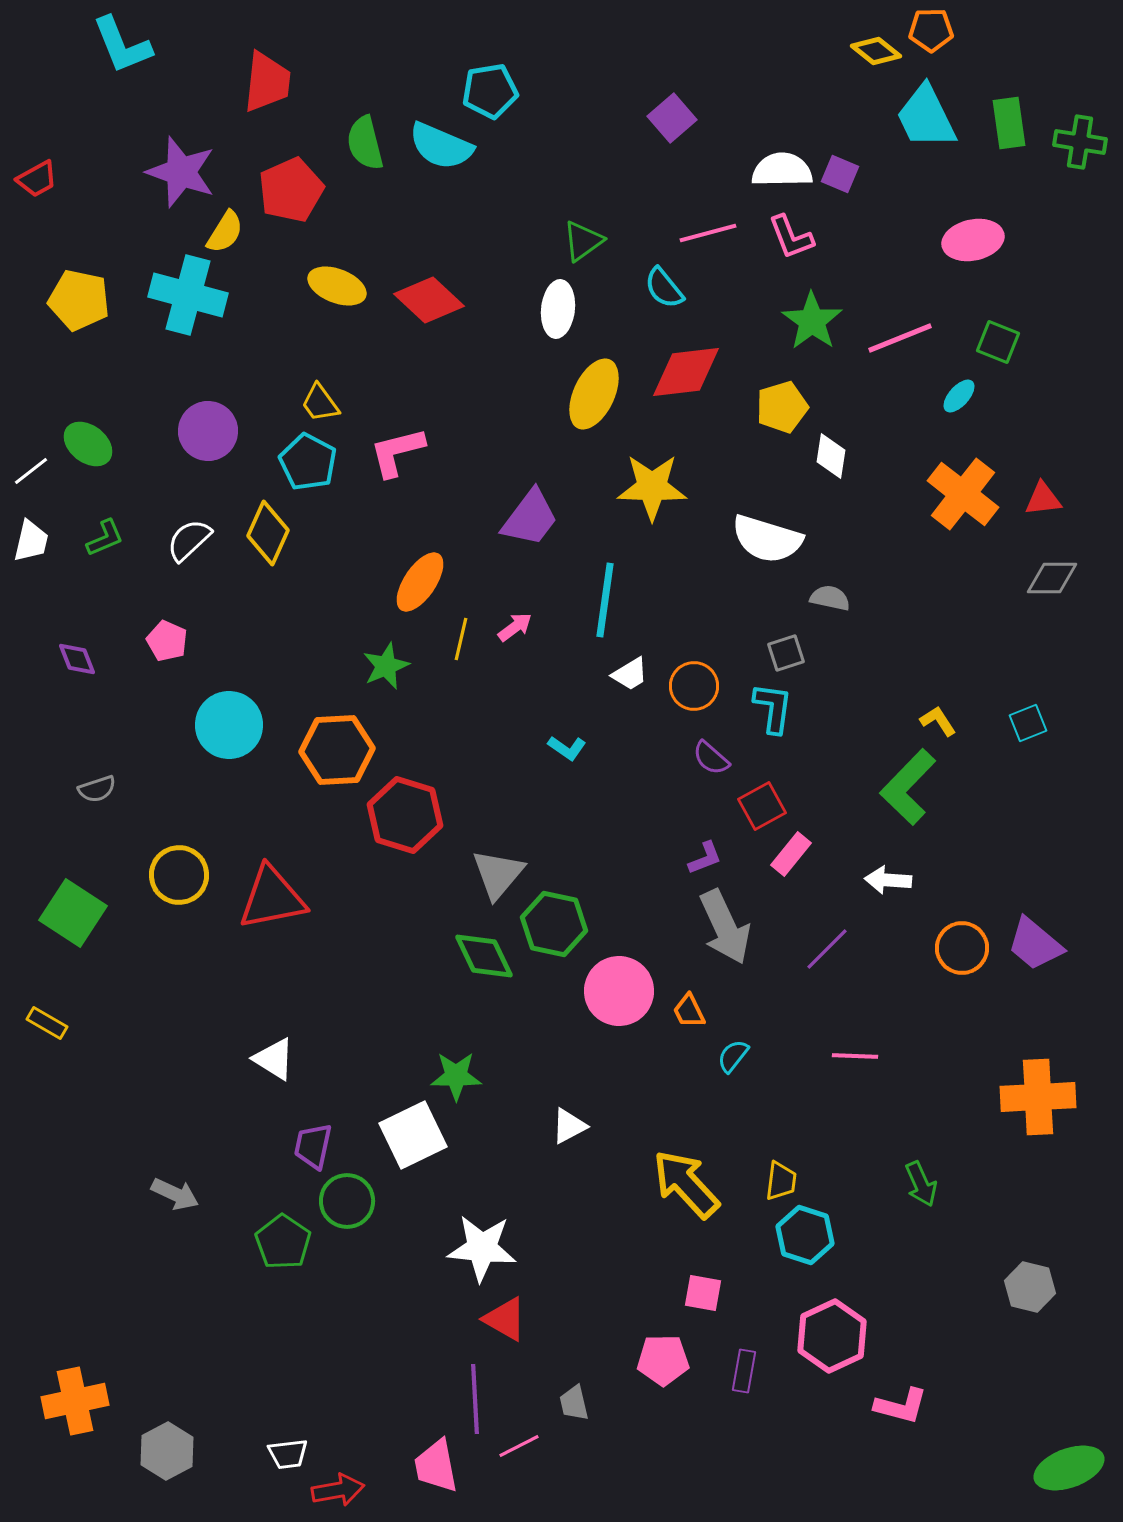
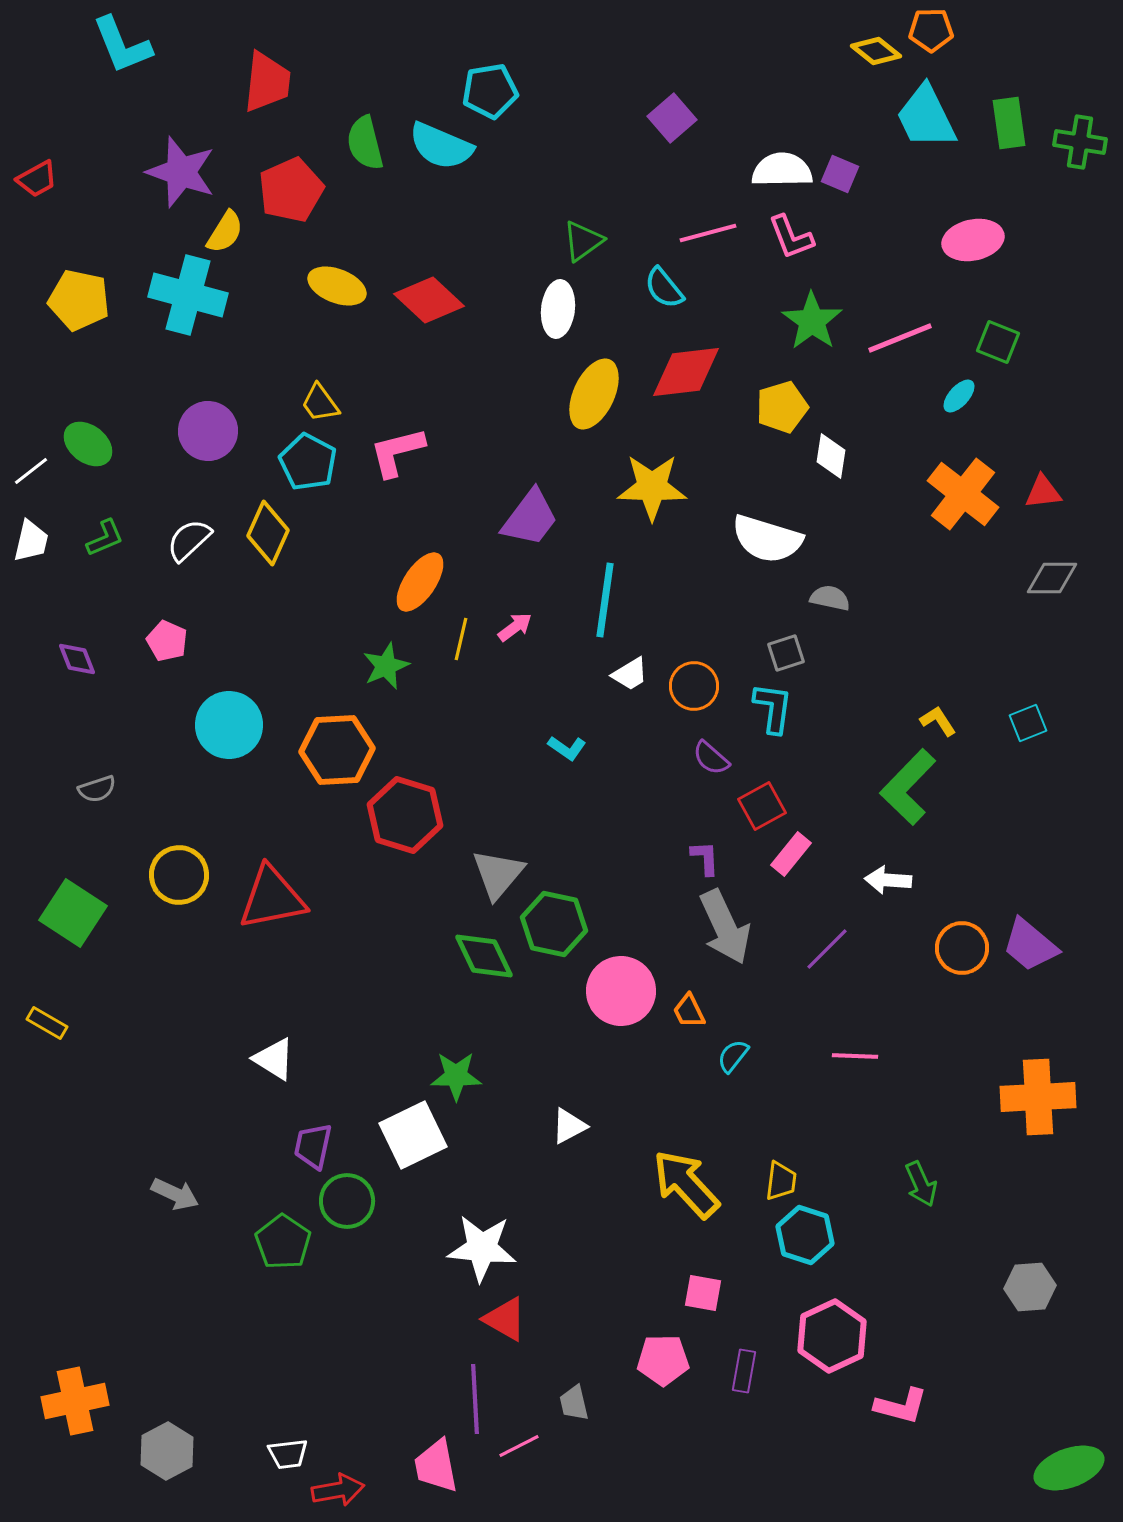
red triangle at (1043, 499): moved 7 px up
purple L-shape at (705, 858): rotated 72 degrees counterclockwise
purple trapezoid at (1035, 944): moved 5 px left, 1 px down
pink circle at (619, 991): moved 2 px right
gray hexagon at (1030, 1287): rotated 18 degrees counterclockwise
